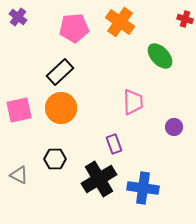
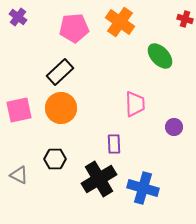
pink trapezoid: moved 2 px right, 2 px down
purple rectangle: rotated 18 degrees clockwise
blue cross: rotated 8 degrees clockwise
